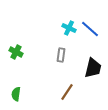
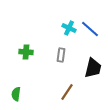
green cross: moved 10 px right; rotated 24 degrees counterclockwise
